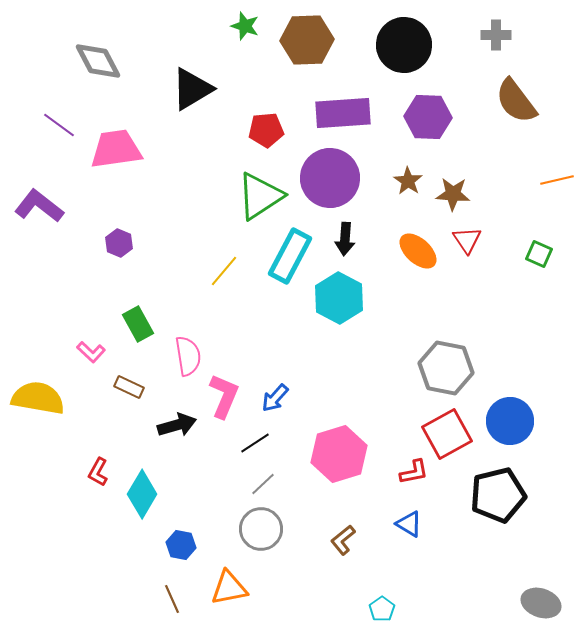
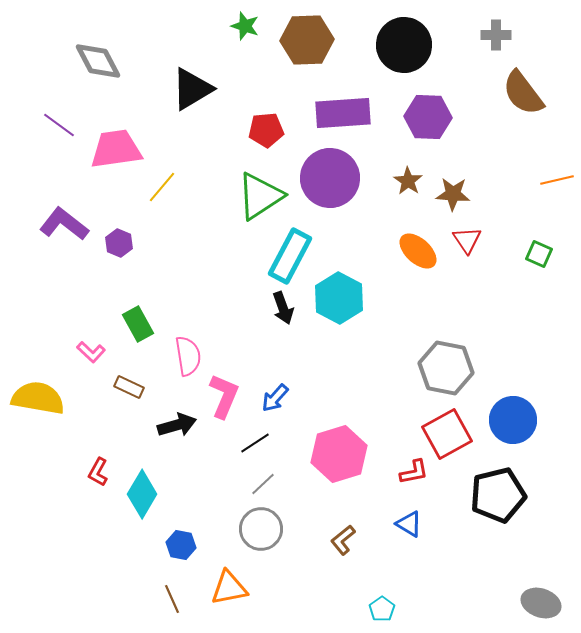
brown semicircle at (516, 101): moved 7 px right, 8 px up
purple L-shape at (39, 206): moved 25 px right, 18 px down
black arrow at (345, 239): moved 62 px left, 69 px down; rotated 24 degrees counterclockwise
yellow line at (224, 271): moved 62 px left, 84 px up
blue circle at (510, 421): moved 3 px right, 1 px up
